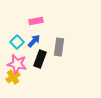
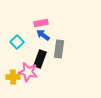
pink rectangle: moved 5 px right, 2 px down
blue arrow: moved 9 px right, 6 px up; rotated 96 degrees counterclockwise
gray rectangle: moved 2 px down
pink star: moved 11 px right, 8 px down
yellow cross: rotated 32 degrees clockwise
